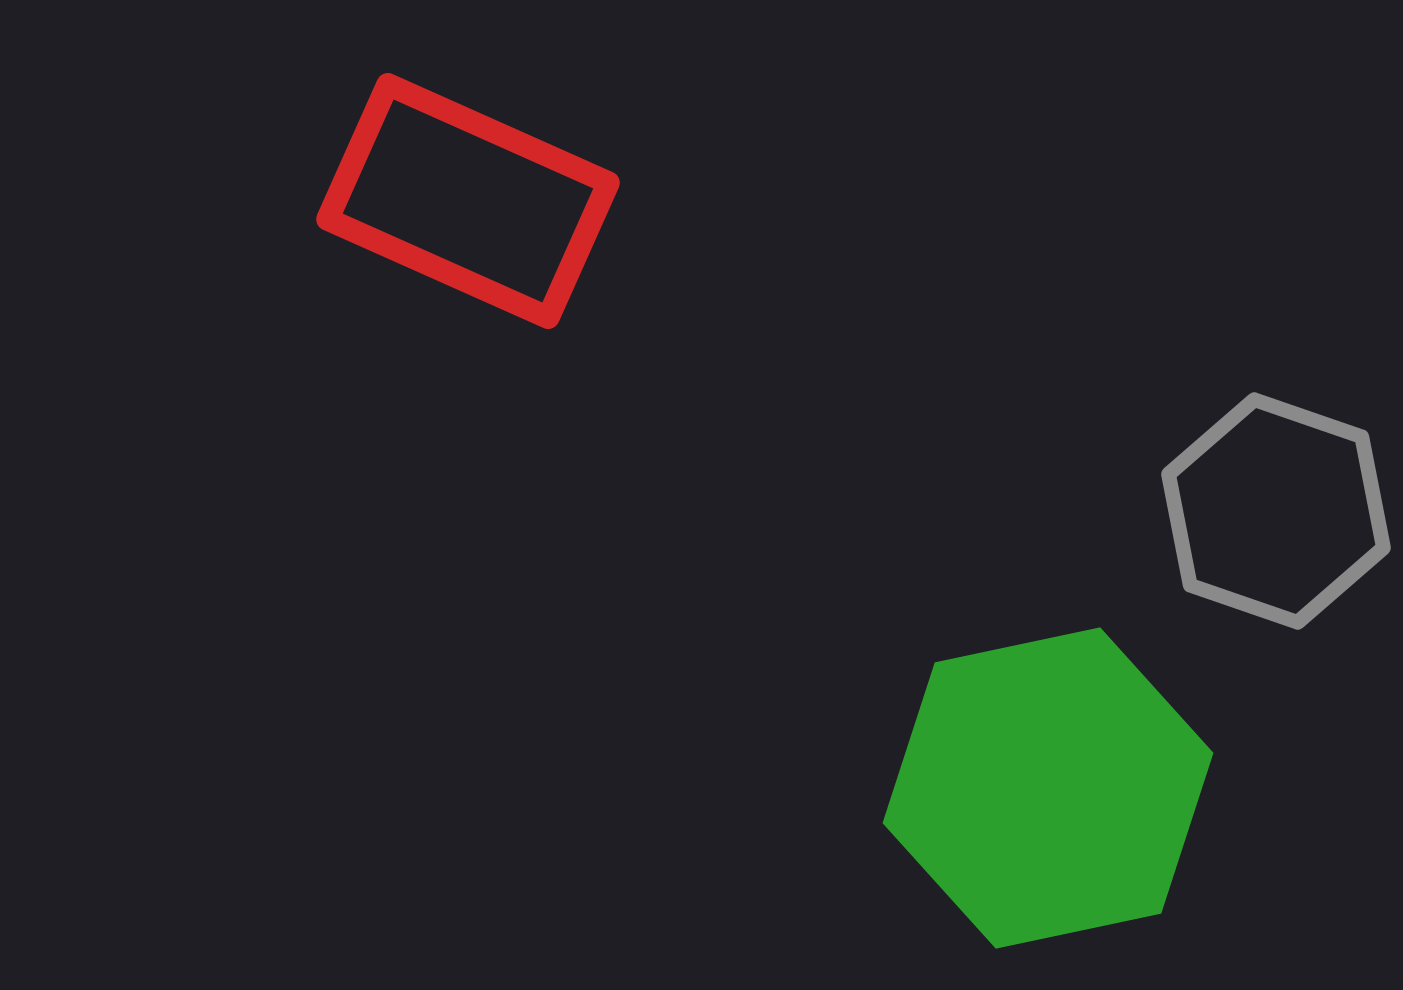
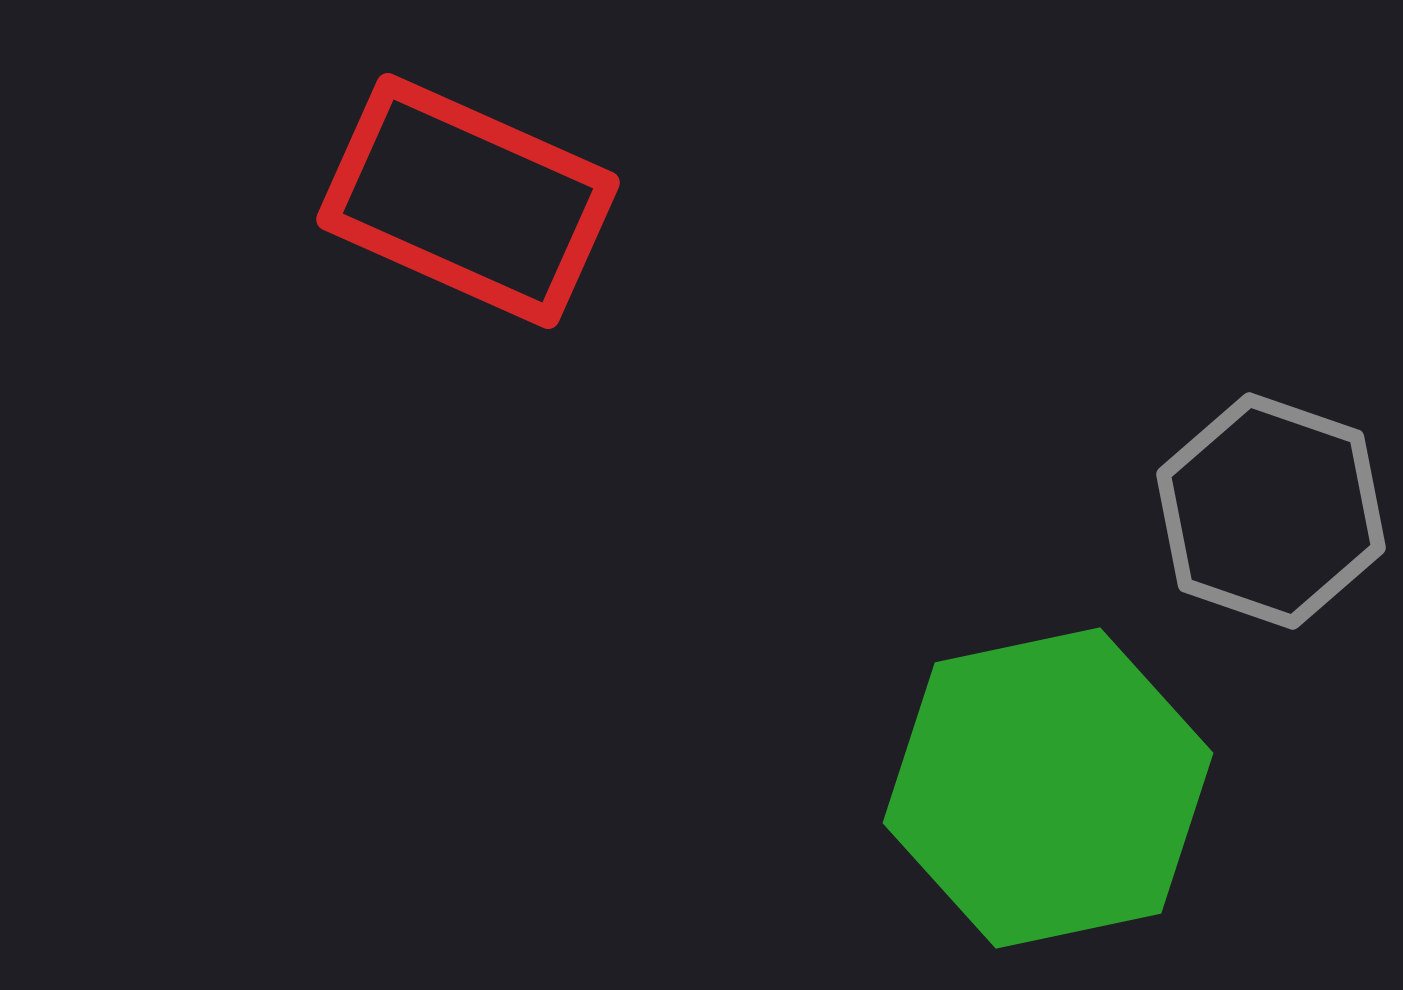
gray hexagon: moved 5 px left
